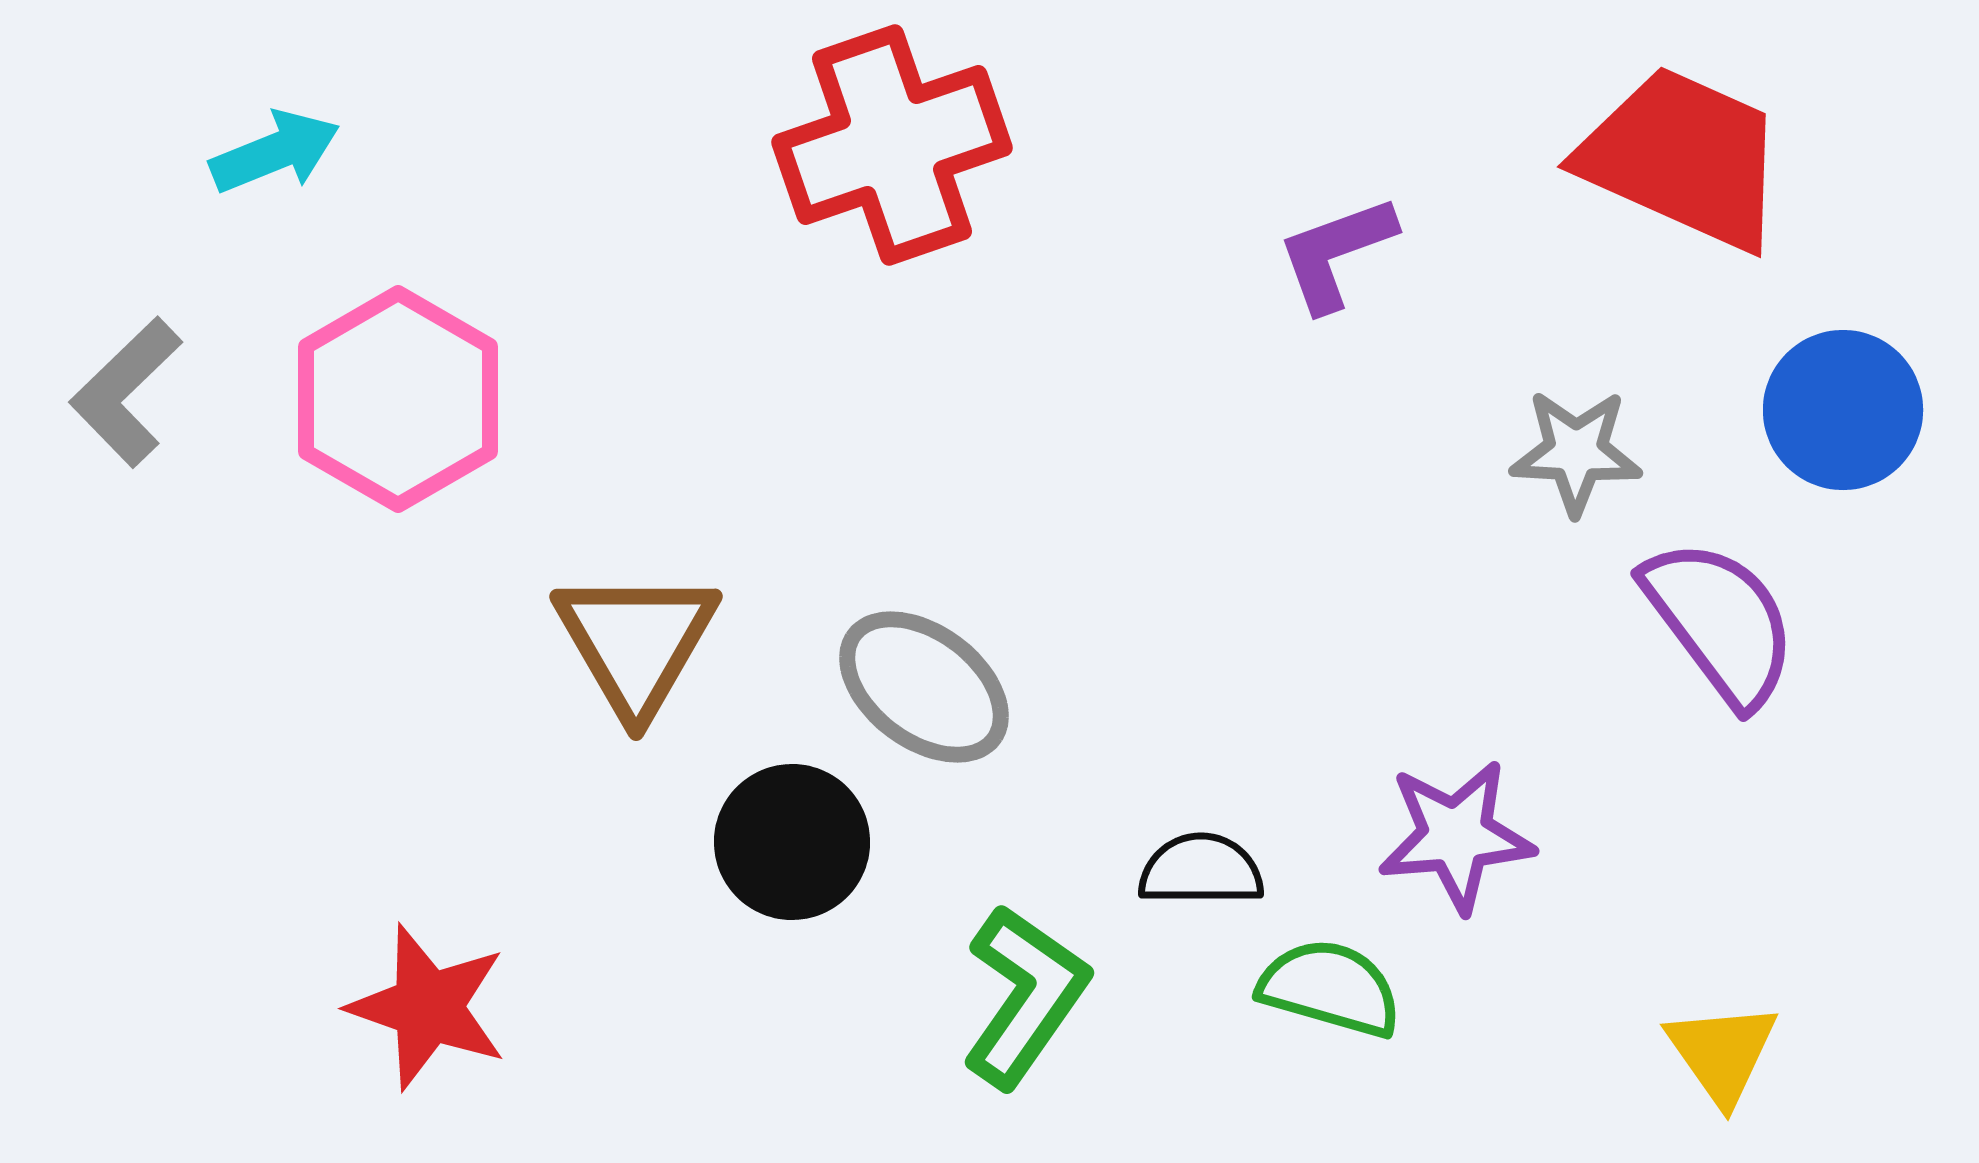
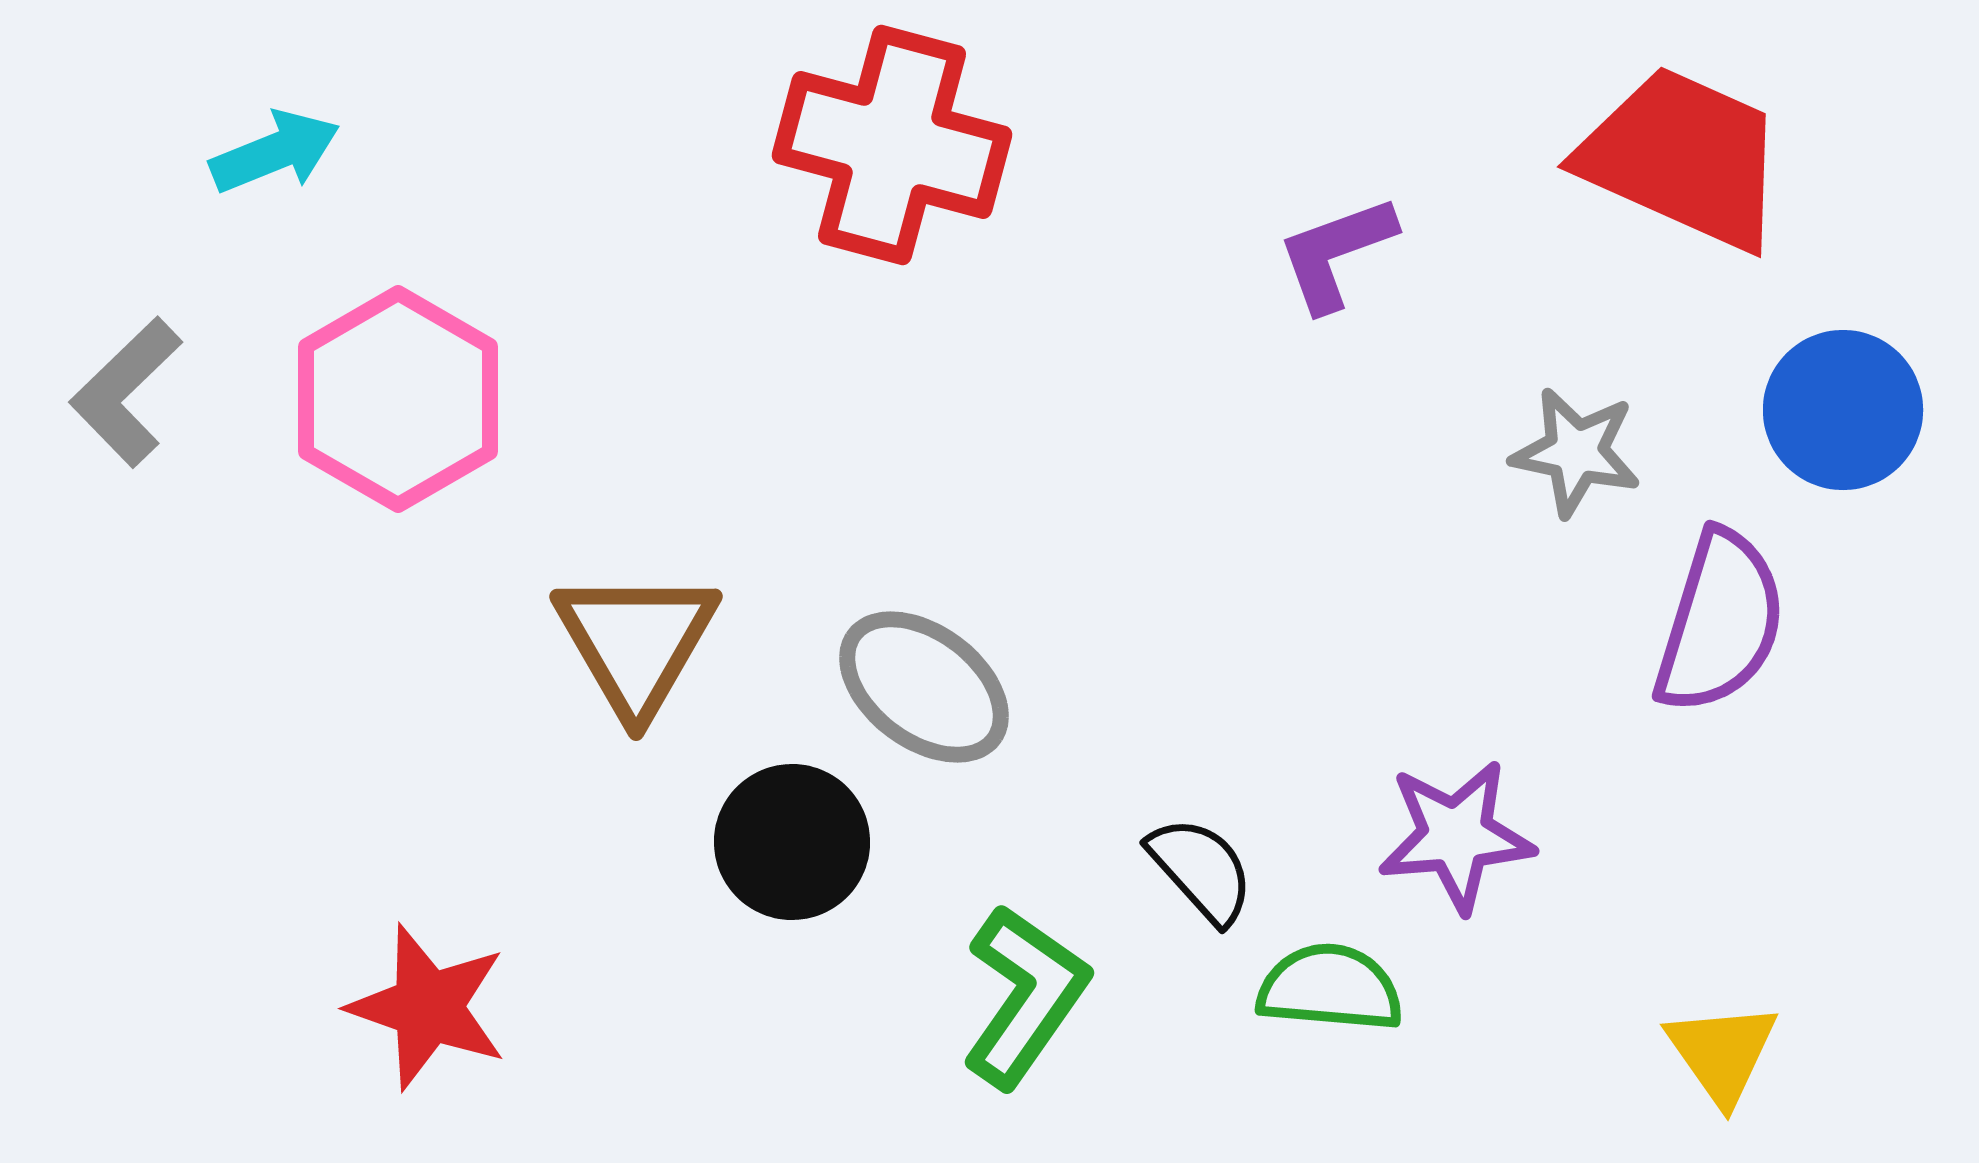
red cross: rotated 34 degrees clockwise
gray star: rotated 9 degrees clockwise
purple semicircle: rotated 54 degrees clockwise
black semicircle: rotated 48 degrees clockwise
green semicircle: rotated 11 degrees counterclockwise
